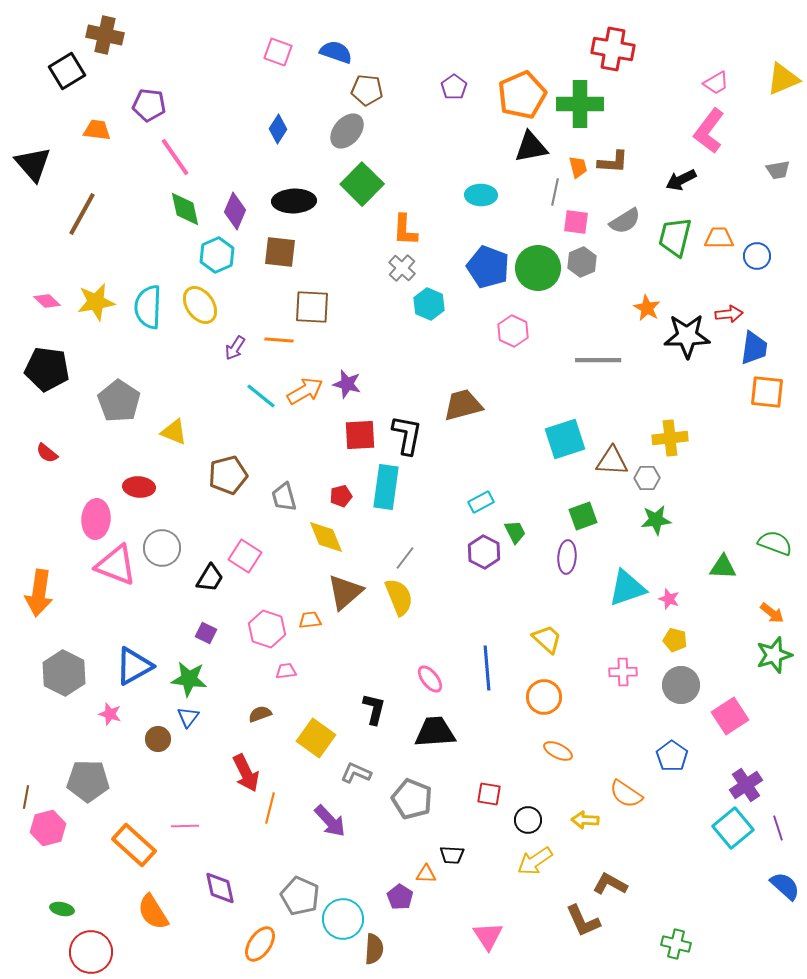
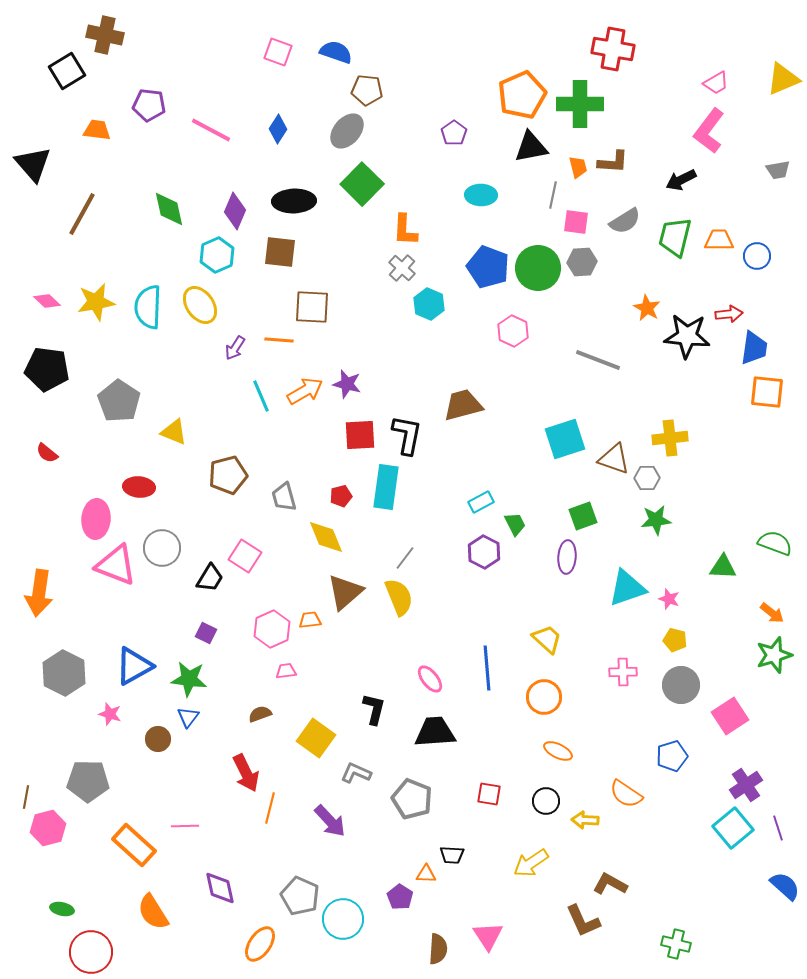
purple pentagon at (454, 87): moved 46 px down
pink line at (175, 157): moved 36 px right, 27 px up; rotated 27 degrees counterclockwise
gray line at (555, 192): moved 2 px left, 3 px down
green diamond at (185, 209): moved 16 px left
orange trapezoid at (719, 238): moved 2 px down
gray hexagon at (582, 262): rotated 20 degrees clockwise
black star at (687, 336): rotated 6 degrees clockwise
gray line at (598, 360): rotated 21 degrees clockwise
cyan line at (261, 396): rotated 28 degrees clockwise
brown triangle at (612, 461): moved 2 px right, 2 px up; rotated 16 degrees clockwise
green trapezoid at (515, 532): moved 8 px up
pink hexagon at (267, 629): moved 5 px right; rotated 18 degrees clockwise
blue pentagon at (672, 756): rotated 20 degrees clockwise
black circle at (528, 820): moved 18 px right, 19 px up
yellow arrow at (535, 861): moved 4 px left, 2 px down
brown semicircle at (374, 949): moved 64 px right
